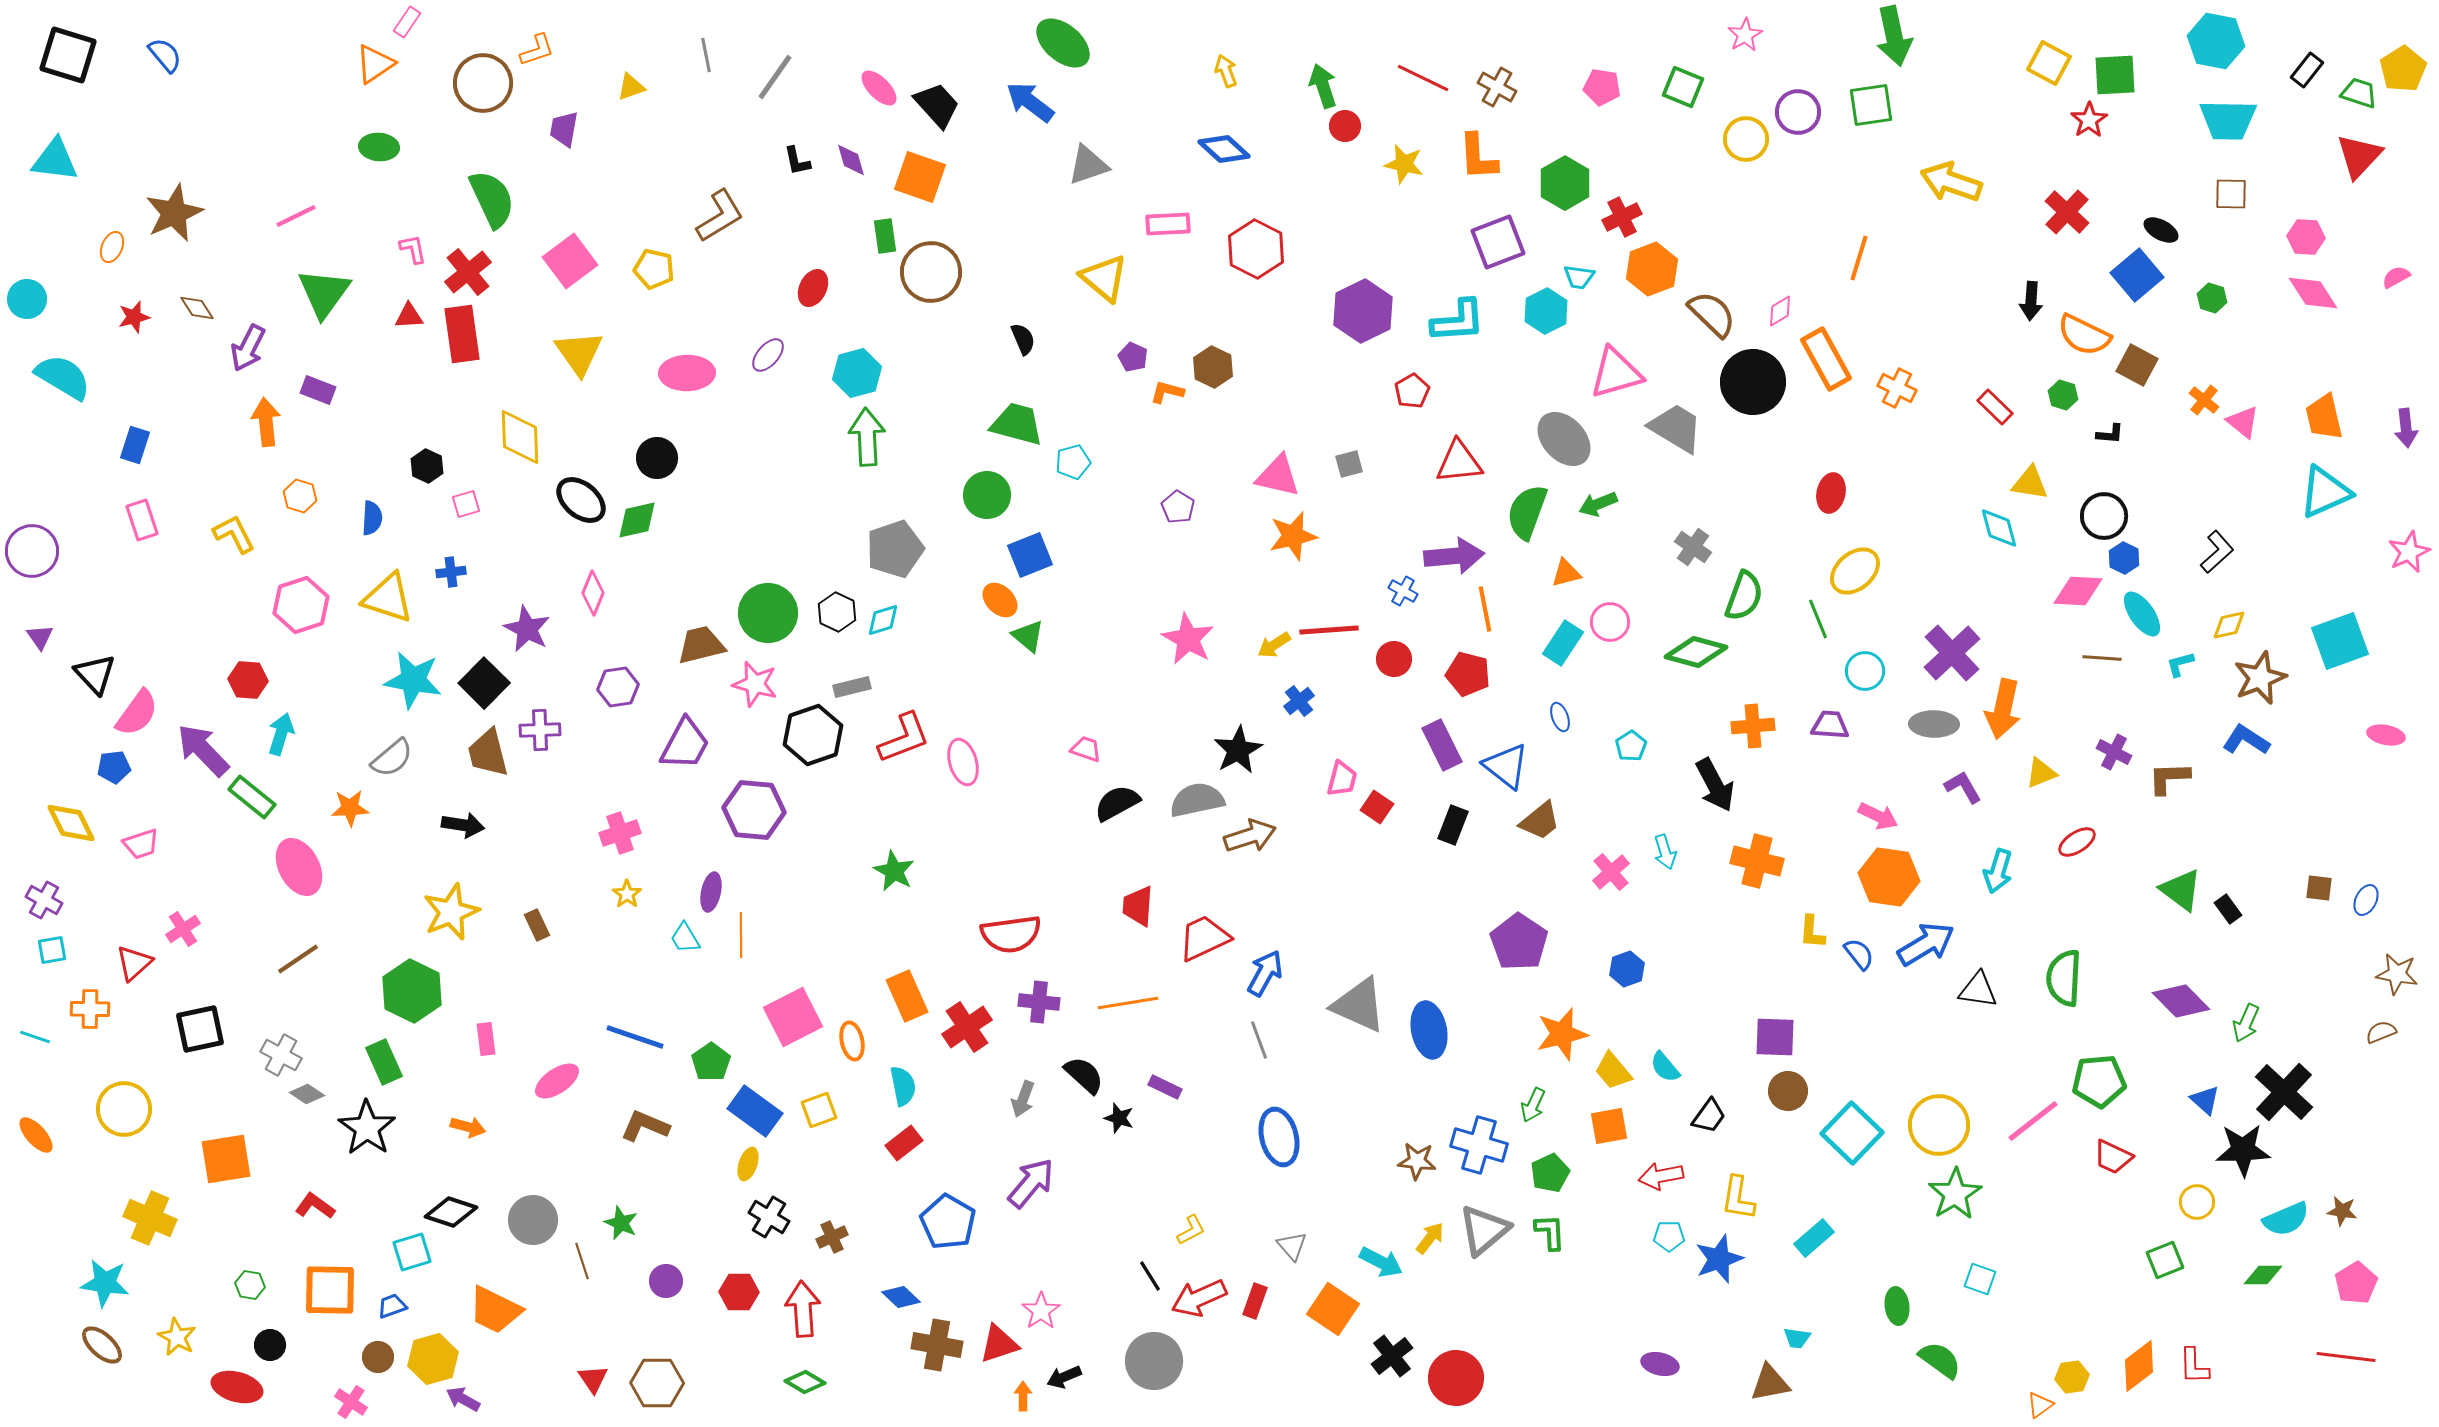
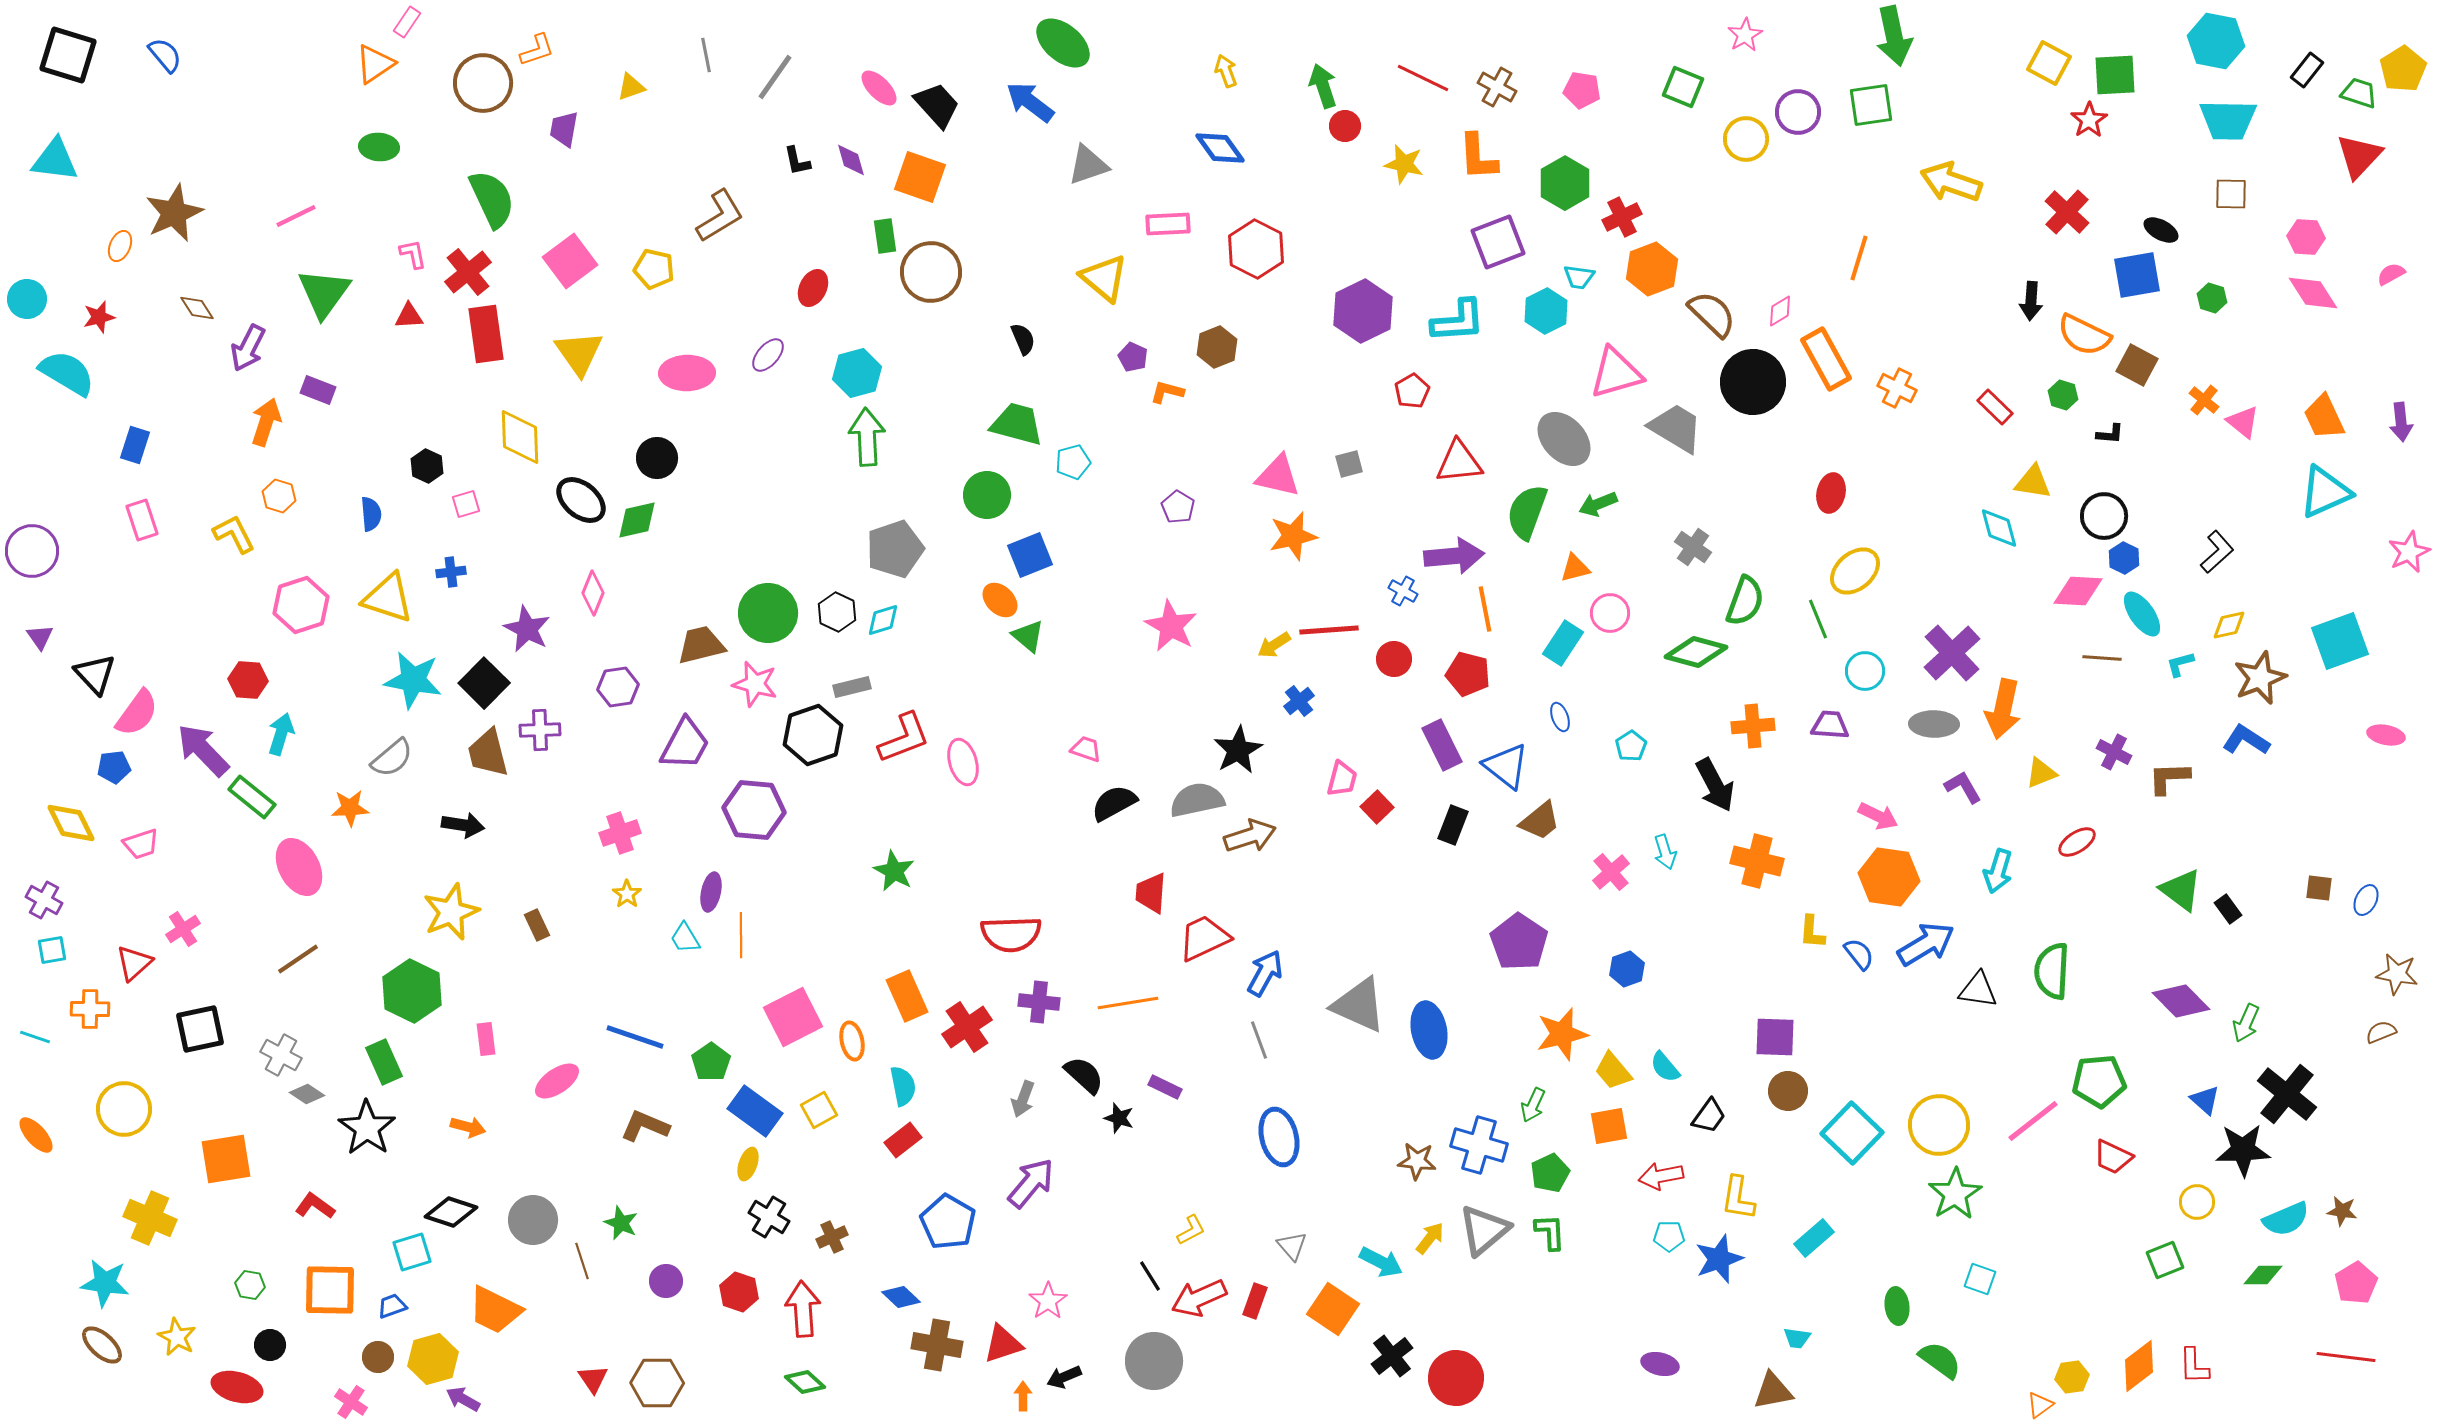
pink pentagon at (1602, 87): moved 20 px left, 3 px down
blue diamond at (1224, 149): moved 4 px left, 1 px up; rotated 12 degrees clockwise
orange ellipse at (112, 247): moved 8 px right, 1 px up
pink L-shape at (413, 249): moved 5 px down
blue square at (2137, 275): rotated 30 degrees clockwise
pink semicircle at (2396, 277): moved 5 px left, 3 px up
red star at (134, 317): moved 35 px left
red rectangle at (462, 334): moved 24 px right
brown hexagon at (1213, 367): moved 4 px right, 20 px up; rotated 12 degrees clockwise
cyan semicircle at (63, 377): moved 4 px right, 4 px up
orange trapezoid at (2324, 417): rotated 12 degrees counterclockwise
orange arrow at (266, 422): rotated 24 degrees clockwise
purple arrow at (2406, 428): moved 5 px left, 6 px up
yellow triangle at (2030, 483): moved 3 px right, 1 px up
orange hexagon at (300, 496): moved 21 px left
blue semicircle at (372, 518): moved 1 px left, 4 px up; rotated 8 degrees counterclockwise
orange triangle at (1566, 573): moved 9 px right, 5 px up
green semicircle at (1744, 596): moved 1 px right, 5 px down
pink circle at (1610, 622): moved 9 px up
pink star at (1188, 639): moved 17 px left, 13 px up
black semicircle at (1117, 803): moved 3 px left
red square at (1377, 807): rotated 12 degrees clockwise
red trapezoid at (1138, 906): moved 13 px right, 13 px up
red semicircle at (1011, 934): rotated 6 degrees clockwise
green semicircle at (2064, 978): moved 12 px left, 7 px up
black cross at (2284, 1092): moved 3 px right, 2 px down; rotated 4 degrees counterclockwise
yellow square at (819, 1110): rotated 9 degrees counterclockwise
red rectangle at (904, 1143): moved 1 px left, 3 px up
red hexagon at (739, 1292): rotated 18 degrees clockwise
pink star at (1041, 1311): moved 7 px right, 10 px up
red triangle at (999, 1344): moved 4 px right
green diamond at (805, 1382): rotated 12 degrees clockwise
brown triangle at (1770, 1383): moved 3 px right, 8 px down
